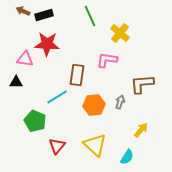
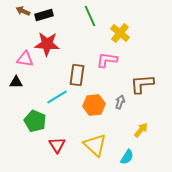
red triangle: moved 1 px up; rotated 12 degrees counterclockwise
